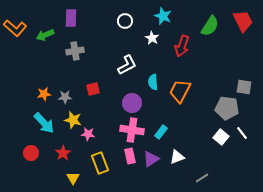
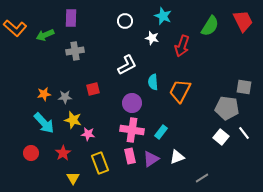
white star: rotated 16 degrees counterclockwise
white line: moved 2 px right
